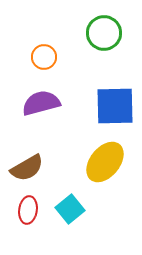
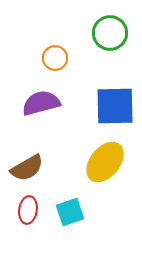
green circle: moved 6 px right
orange circle: moved 11 px right, 1 px down
cyan square: moved 3 px down; rotated 20 degrees clockwise
